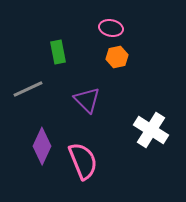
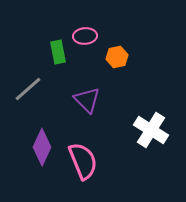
pink ellipse: moved 26 px left, 8 px down; rotated 15 degrees counterclockwise
gray line: rotated 16 degrees counterclockwise
purple diamond: moved 1 px down
